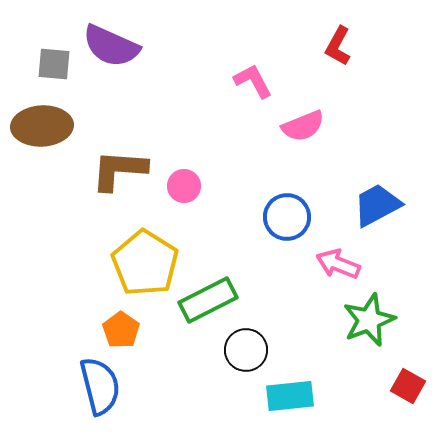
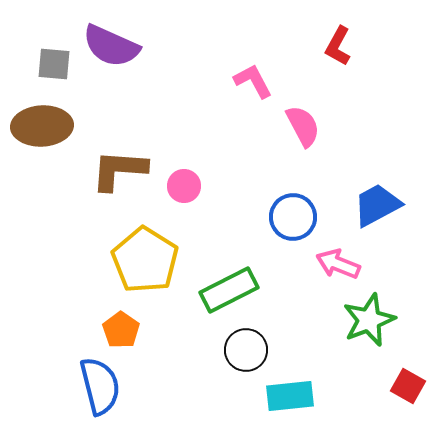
pink semicircle: rotated 96 degrees counterclockwise
blue circle: moved 6 px right
yellow pentagon: moved 3 px up
green rectangle: moved 21 px right, 10 px up
